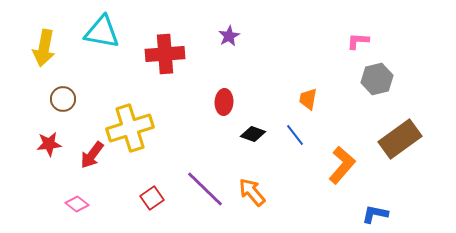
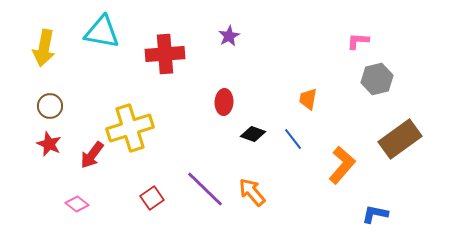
brown circle: moved 13 px left, 7 px down
blue line: moved 2 px left, 4 px down
red star: rotated 30 degrees clockwise
